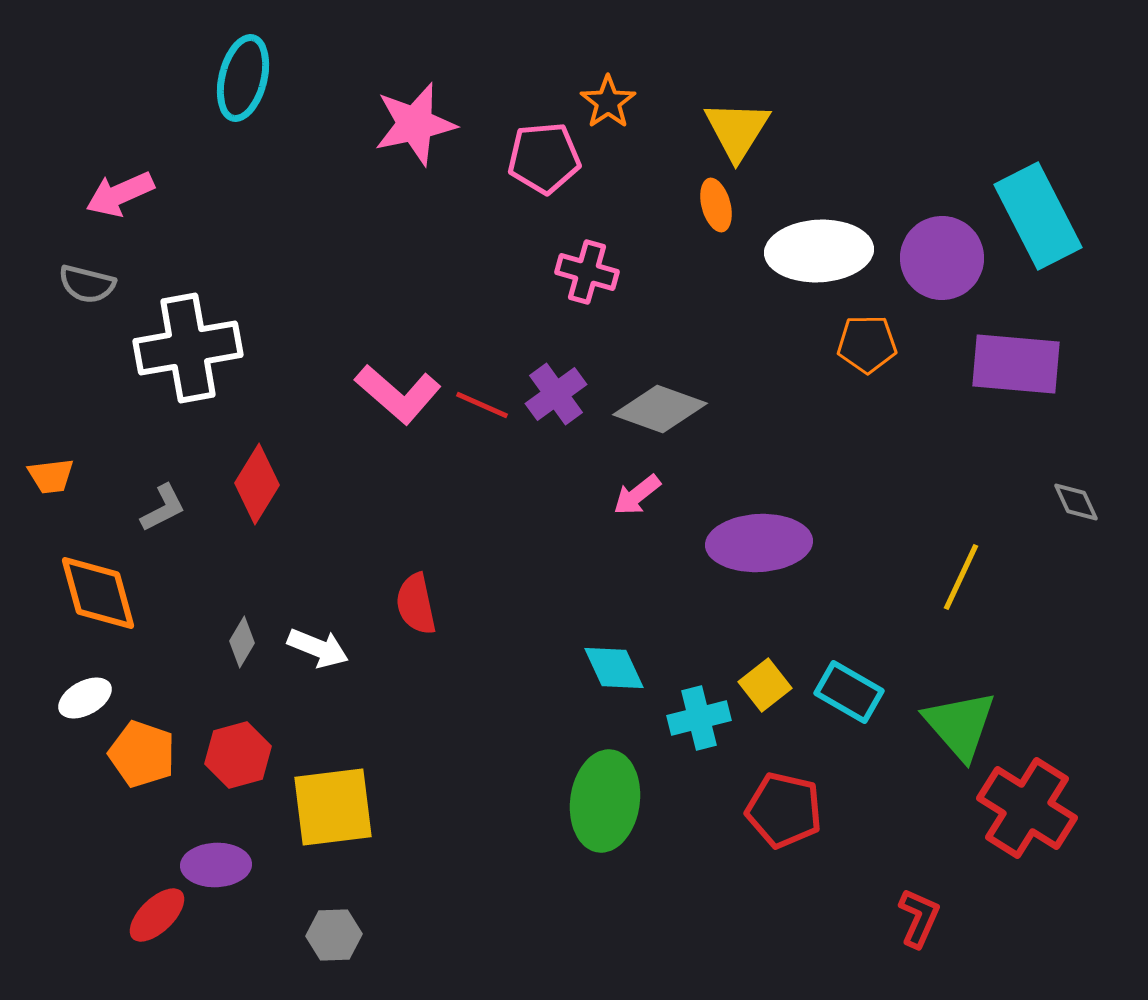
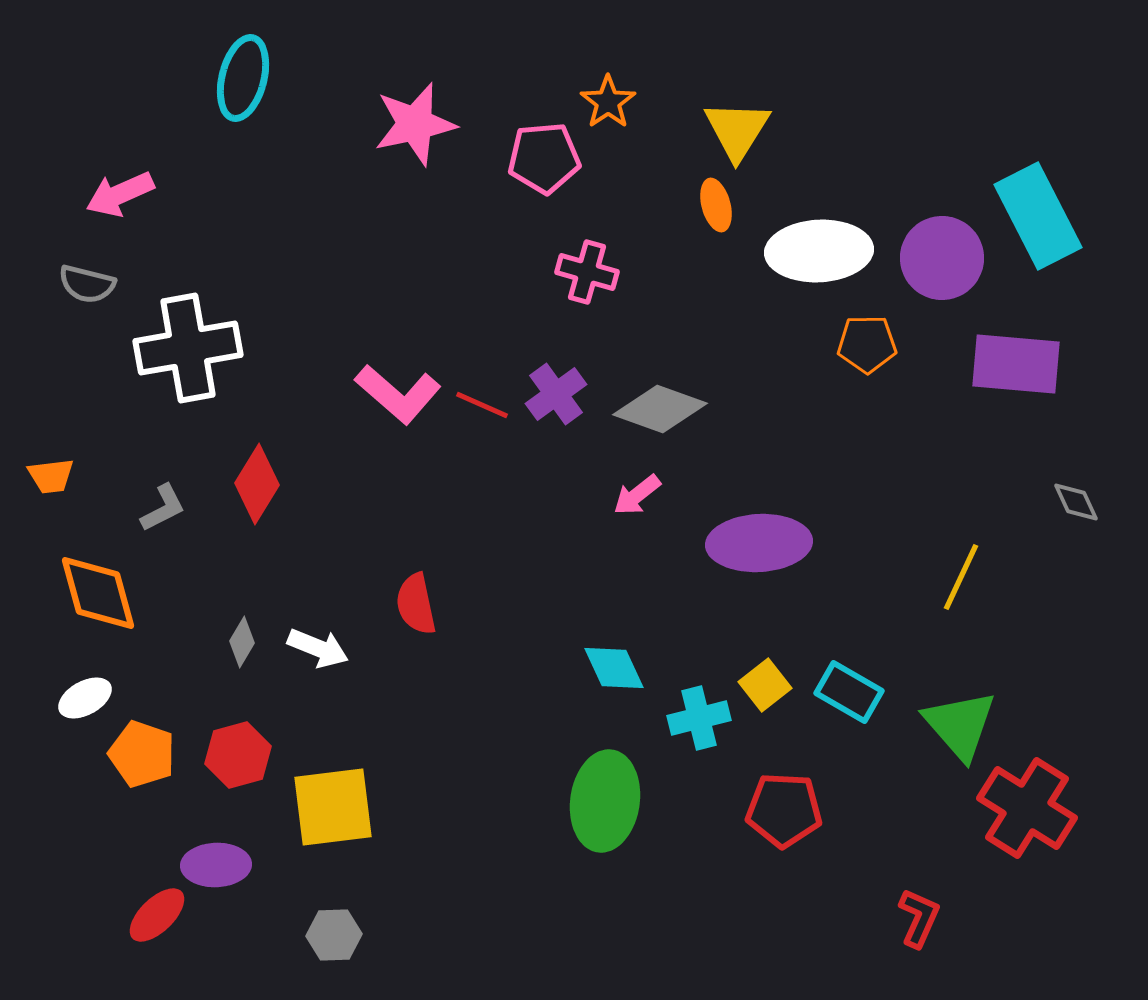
red pentagon at (784, 810): rotated 10 degrees counterclockwise
